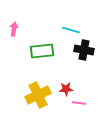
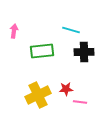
pink arrow: moved 2 px down
black cross: moved 2 px down; rotated 12 degrees counterclockwise
pink line: moved 1 px right, 1 px up
